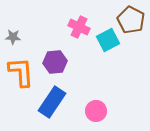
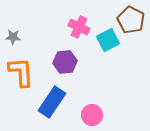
purple hexagon: moved 10 px right
pink circle: moved 4 px left, 4 px down
